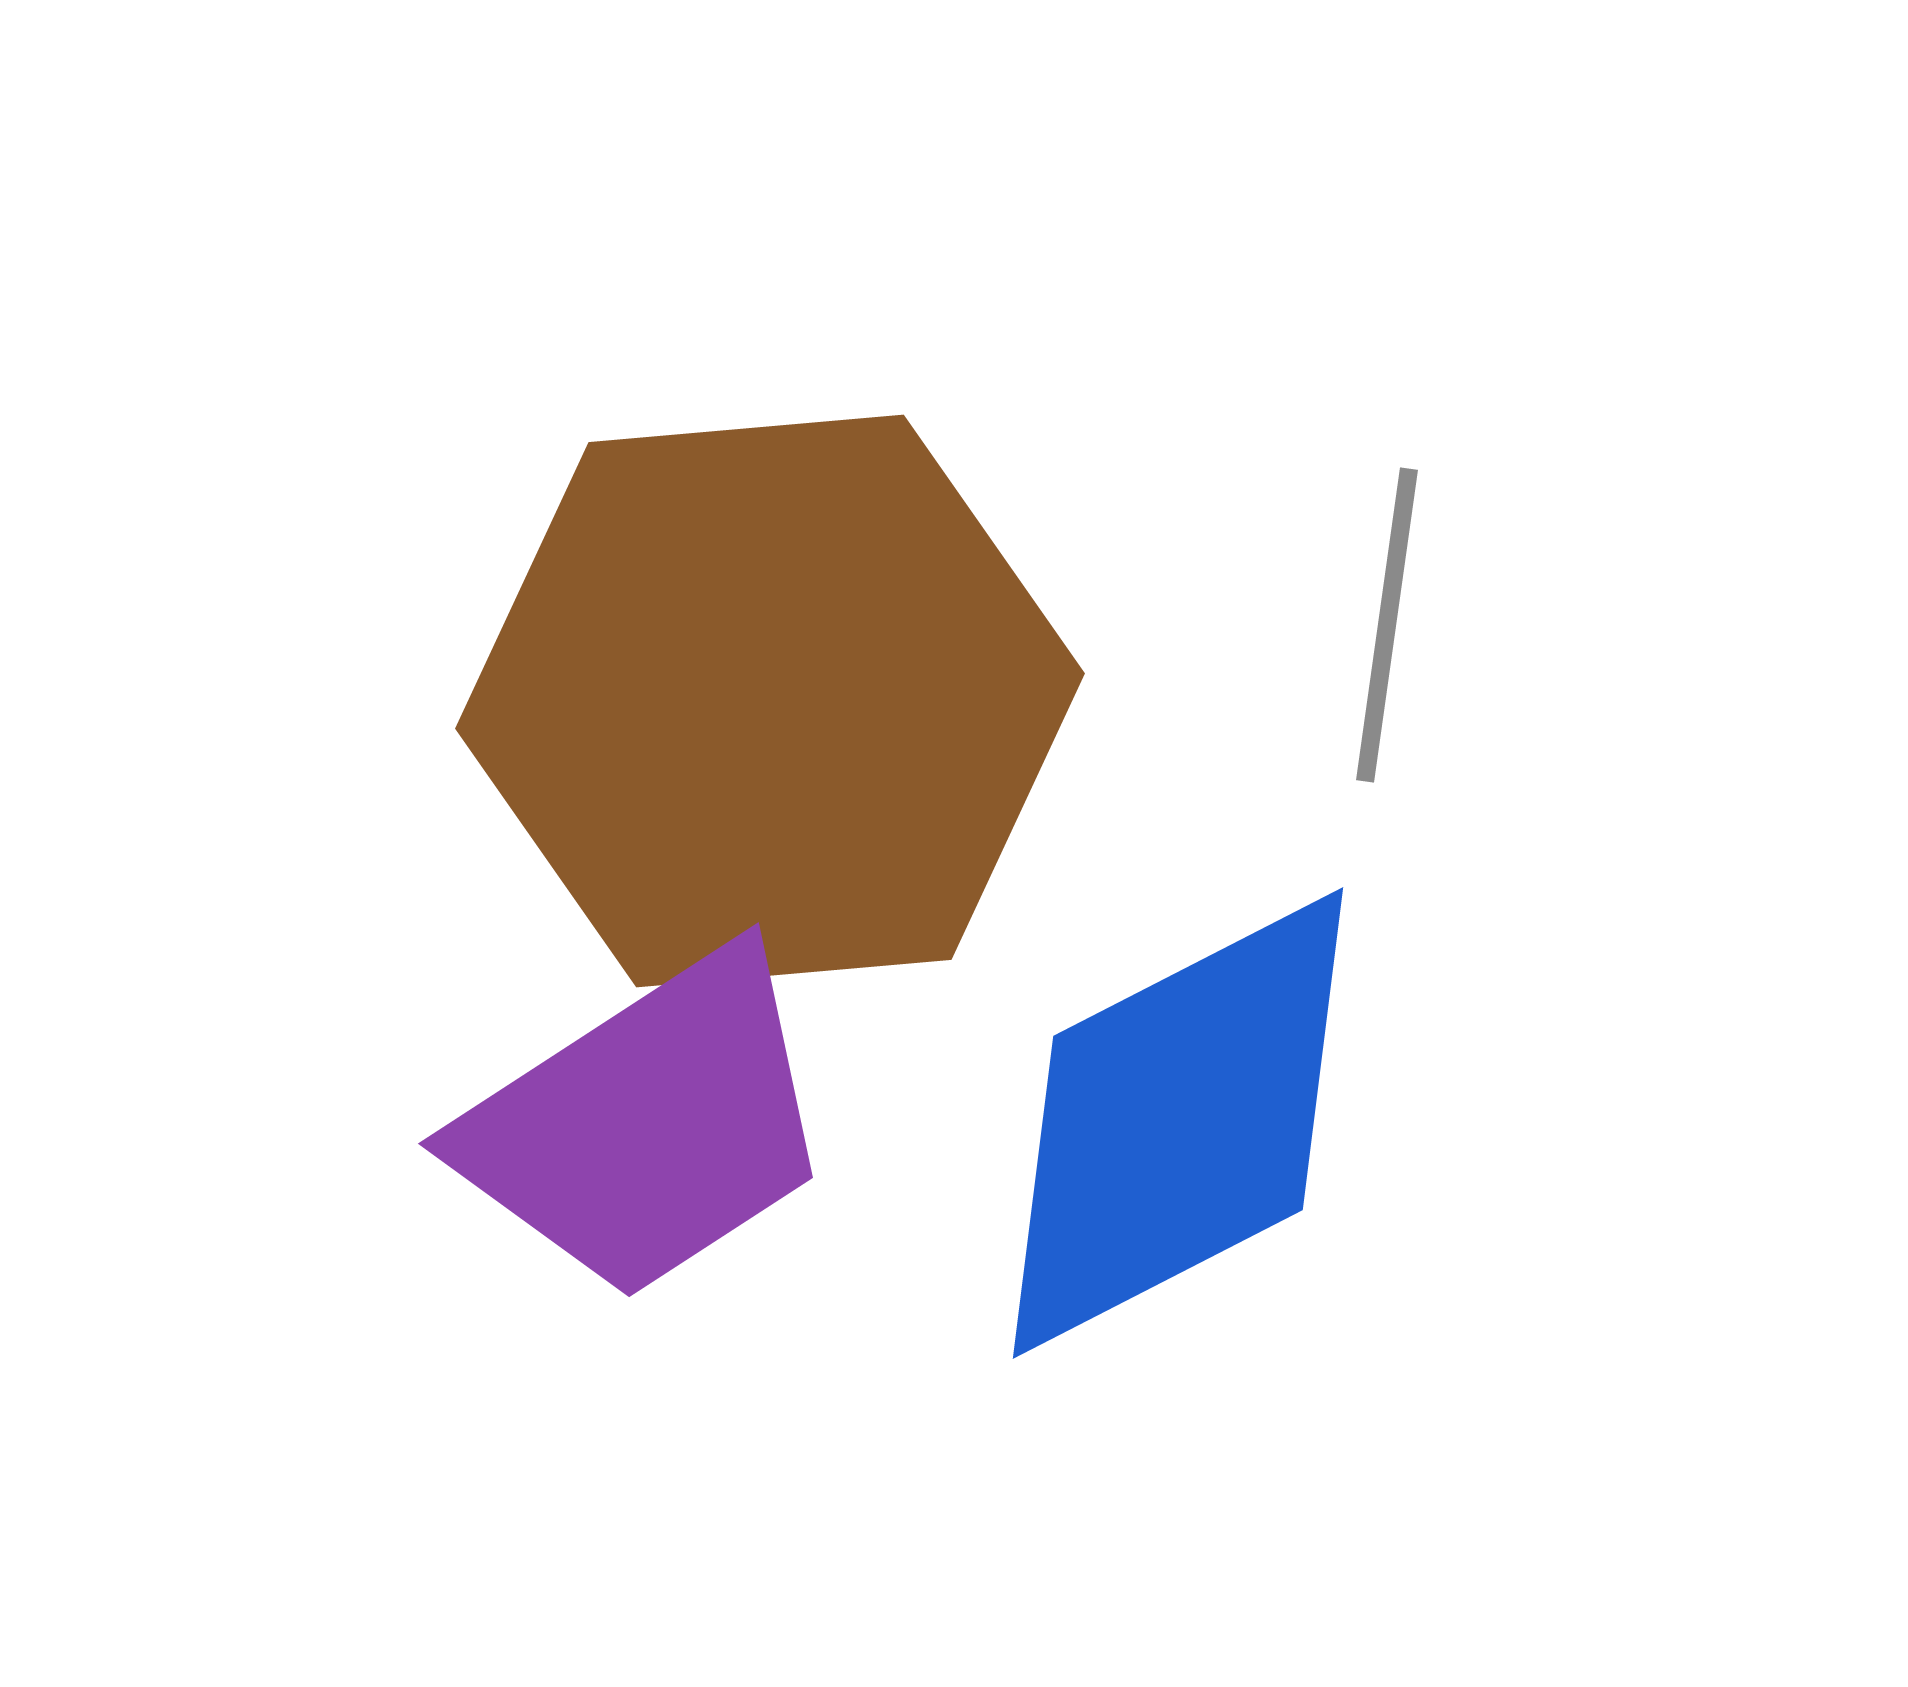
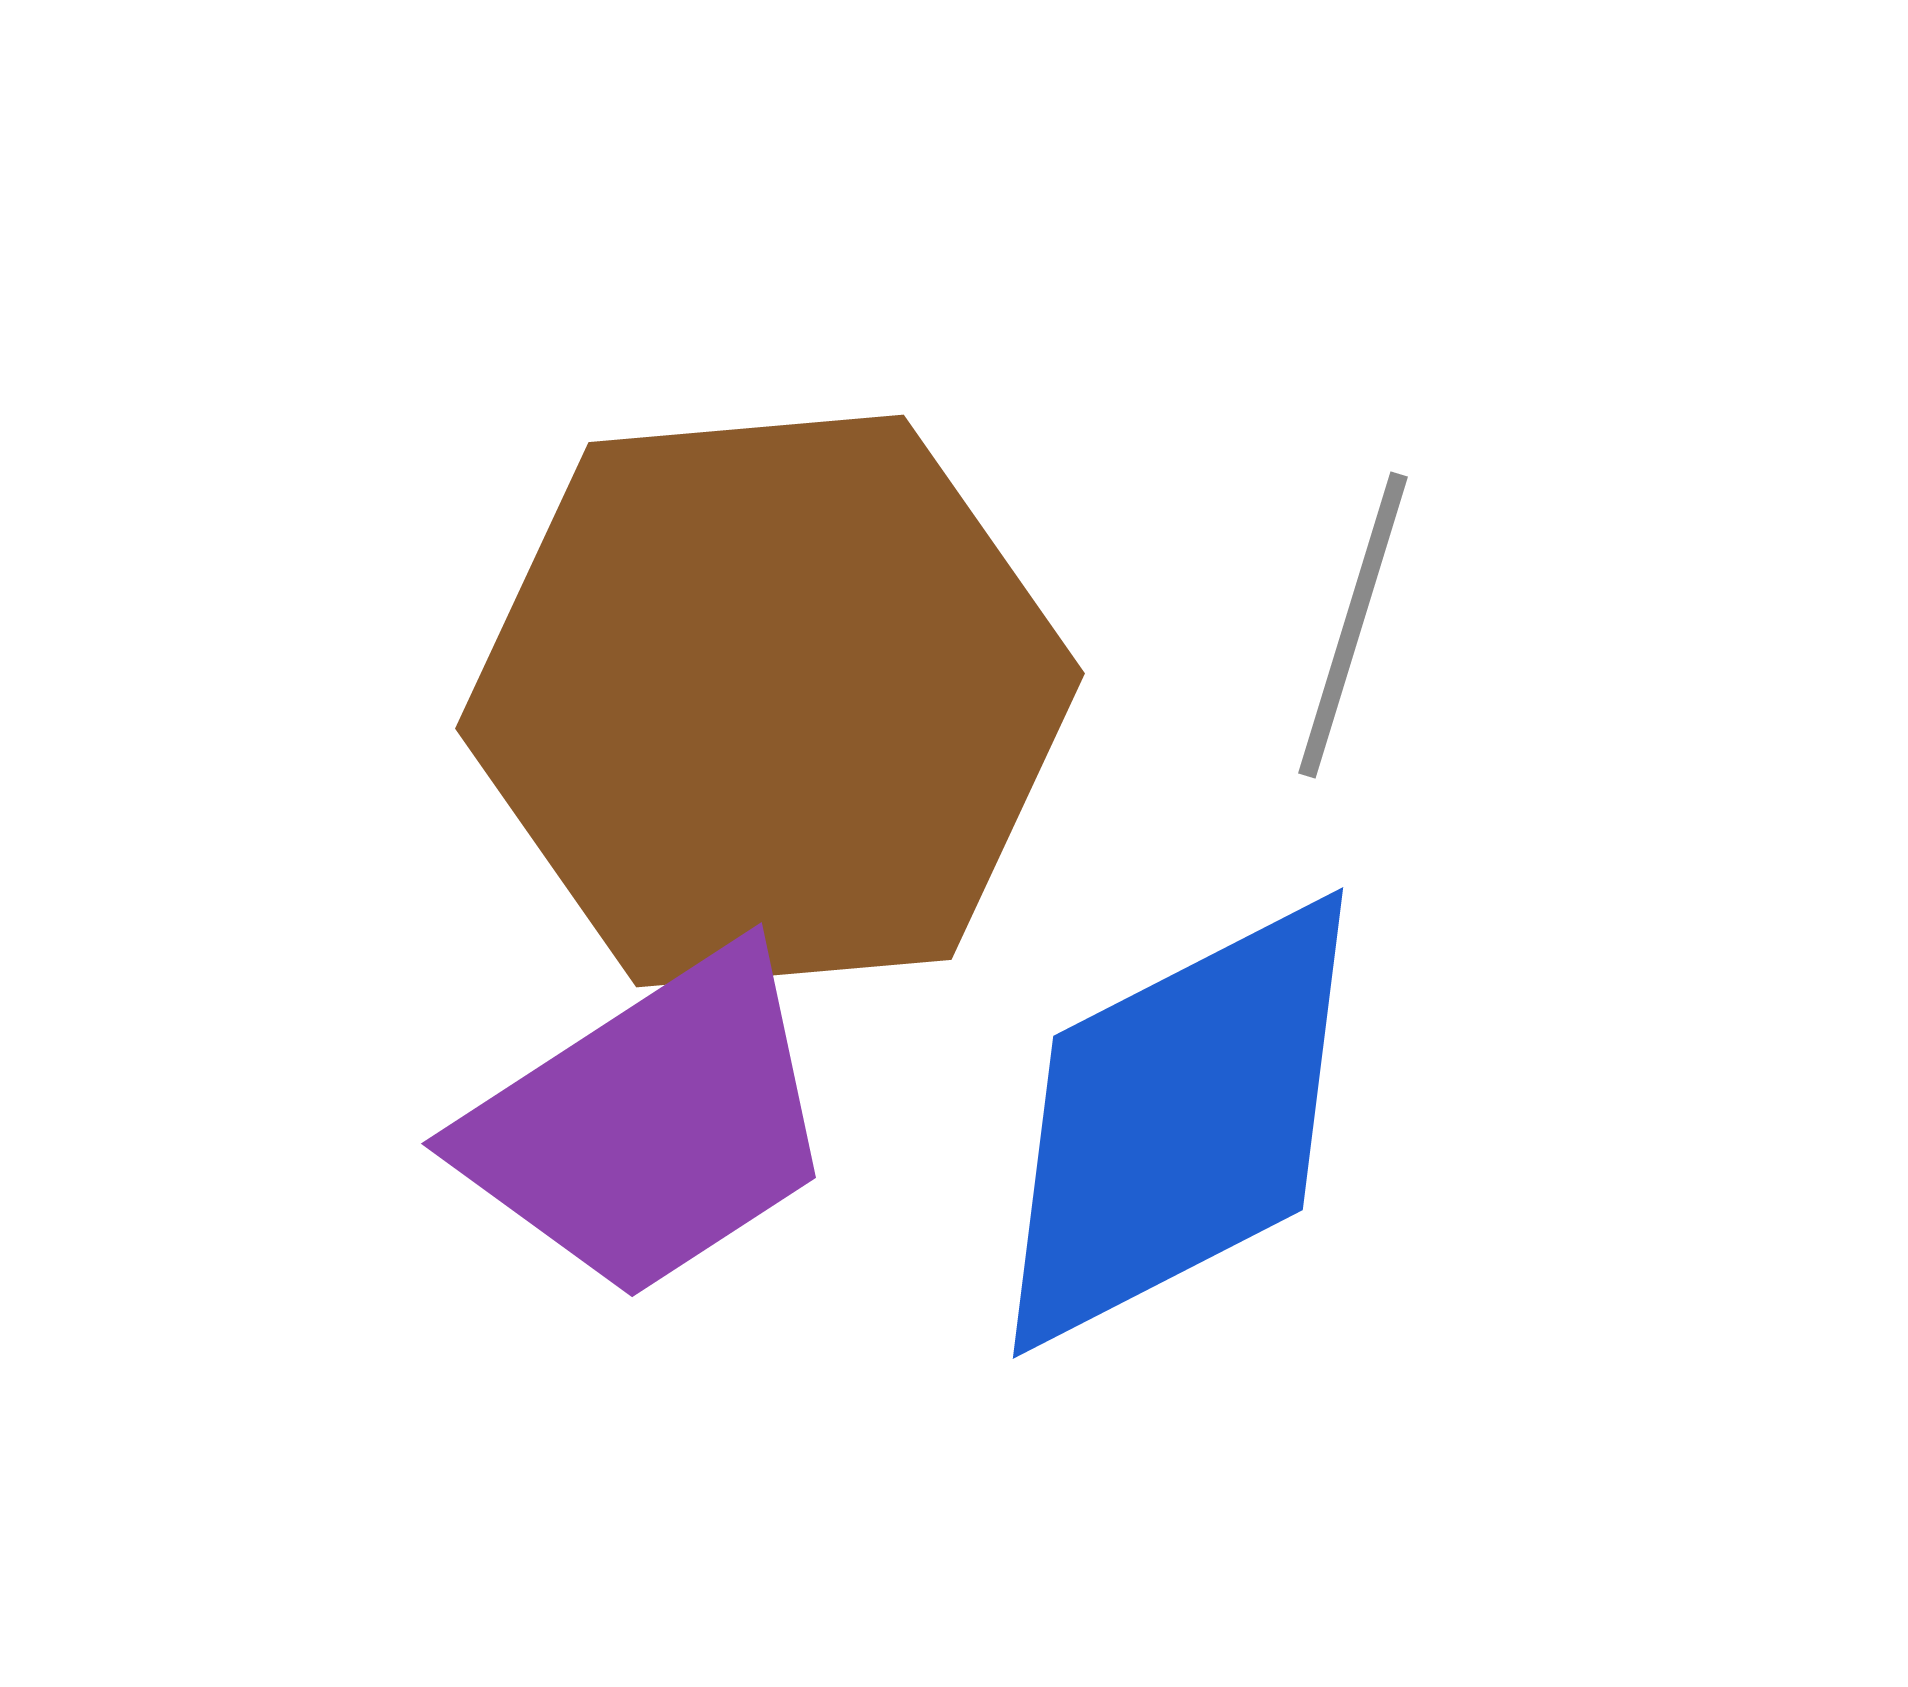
gray line: moved 34 px left; rotated 9 degrees clockwise
purple trapezoid: moved 3 px right
